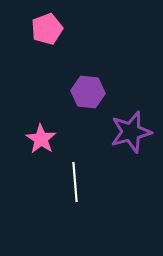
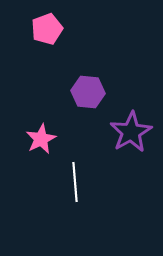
purple star: rotated 15 degrees counterclockwise
pink star: rotated 12 degrees clockwise
